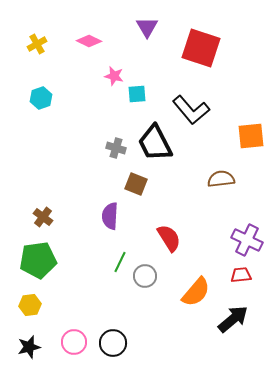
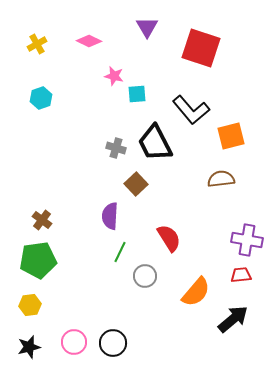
orange square: moved 20 px left; rotated 8 degrees counterclockwise
brown square: rotated 25 degrees clockwise
brown cross: moved 1 px left, 3 px down
purple cross: rotated 16 degrees counterclockwise
green line: moved 10 px up
